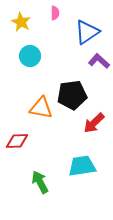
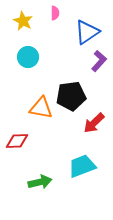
yellow star: moved 2 px right, 1 px up
cyan circle: moved 2 px left, 1 px down
purple L-shape: rotated 90 degrees clockwise
black pentagon: moved 1 px left, 1 px down
cyan trapezoid: rotated 12 degrees counterclockwise
green arrow: rotated 105 degrees clockwise
